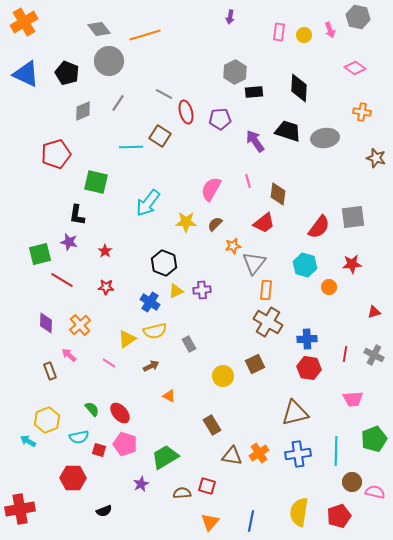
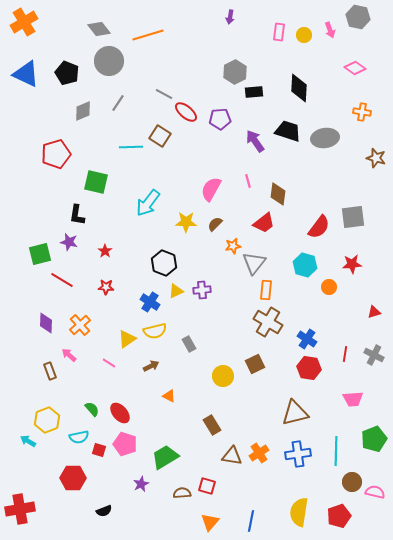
orange line at (145, 35): moved 3 px right
red ellipse at (186, 112): rotated 35 degrees counterclockwise
blue cross at (307, 339): rotated 36 degrees clockwise
